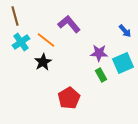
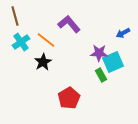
blue arrow: moved 2 px left, 2 px down; rotated 104 degrees clockwise
cyan square: moved 10 px left, 1 px up
